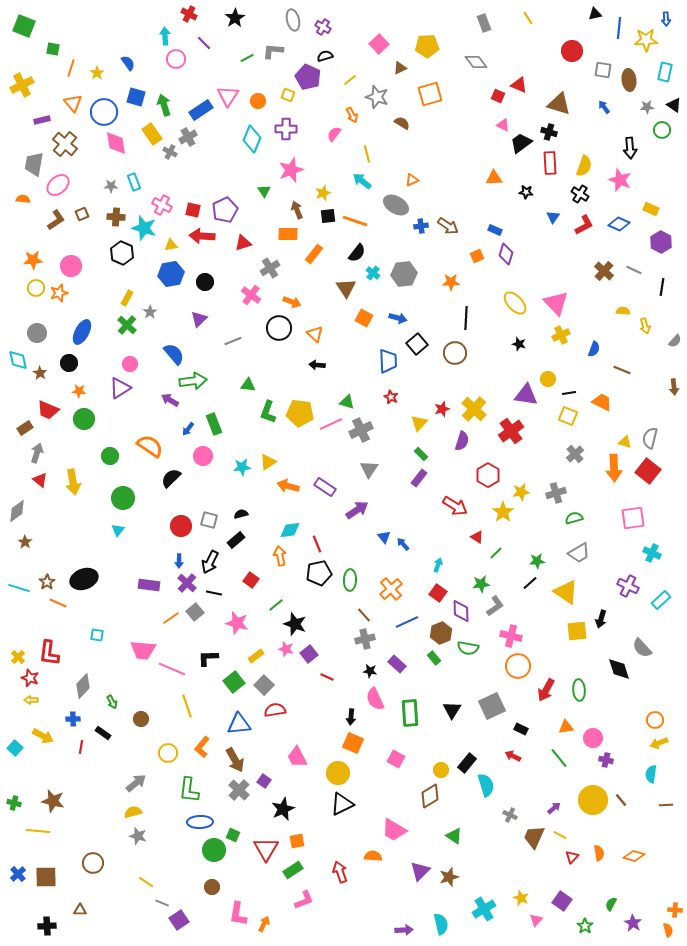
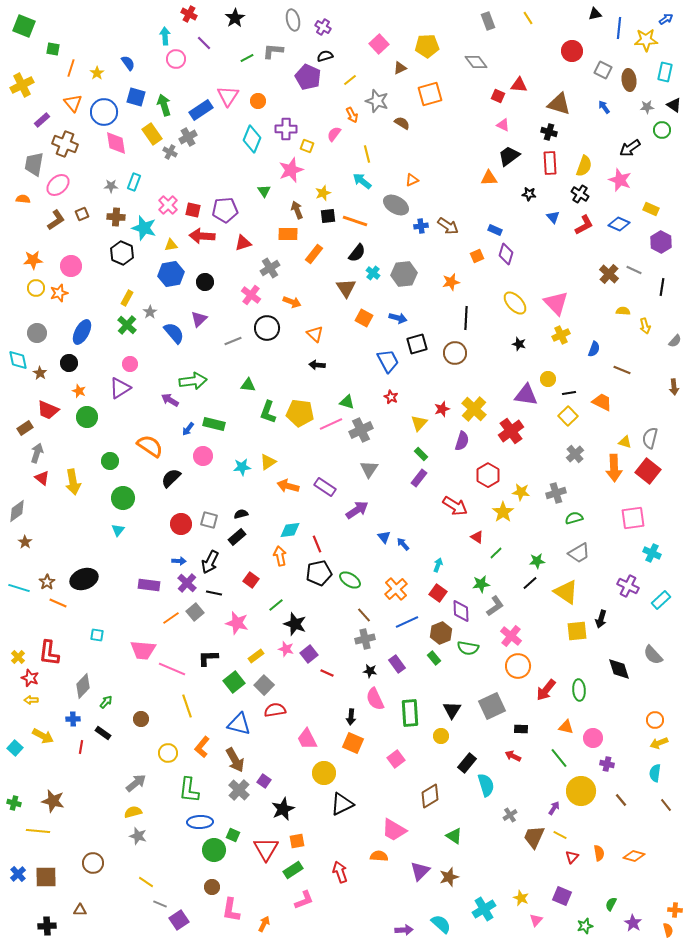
blue arrow at (666, 19): rotated 120 degrees counterclockwise
gray rectangle at (484, 23): moved 4 px right, 2 px up
gray square at (603, 70): rotated 18 degrees clockwise
red triangle at (519, 85): rotated 18 degrees counterclockwise
yellow square at (288, 95): moved 19 px right, 51 px down
gray star at (377, 97): moved 4 px down
purple rectangle at (42, 120): rotated 28 degrees counterclockwise
black trapezoid at (521, 143): moved 12 px left, 13 px down
brown cross at (65, 144): rotated 20 degrees counterclockwise
black arrow at (630, 148): rotated 60 degrees clockwise
orange triangle at (494, 178): moved 5 px left
cyan rectangle at (134, 182): rotated 42 degrees clockwise
black star at (526, 192): moved 3 px right, 2 px down
pink cross at (162, 205): moved 6 px right; rotated 18 degrees clockwise
purple pentagon at (225, 210): rotated 20 degrees clockwise
blue triangle at (553, 217): rotated 16 degrees counterclockwise
brown cross at (604, 271): moved 5 px right, 3 px down
orange star at (451, 282): rotated 12 degrees counterclockwise
black circle at (279, 328): moved 12 px left
black square at (417, 344): rotated 25 degrees clockwise
blue semicircle at (174, 354): moved 21 px up
blue trapezoid at (388, 361): rotated 25 degrees counterclockwise
orange star at (79, 391): rotated 16 degrees clockwise
yellow square at (568, 416): rotated 24 degrees clockwise
green circle at (84, 419): moved 3 px right, 2 px up
green rectangle at (214, 424): rotated 55 degrees counterclockwise
green circle at (110, 456): moved 5 px down
red triangle at (40, 480): moved 2 px right, 2 px up
yellow star at (521, 492): rotated 18 degrees clockwise
red circle at (181, 526): moved 2 px up
black rectangle at (236, 540): moved 1 px right, 3 px up
blue arrow at (179, 561): rotated 88 degrees counterclockwise
green ellipse at (350, 580): rotated 60 degrees counterclockwise
orange cross at (391, 589): moved 5 px right
pink cross at (511, 636): rotated 25 degrees clockwise
gray semicircle at (642, 648): moved 11 px right, 7 px down
purple rectangle at (397, 664): rotated 12 degrees clockwise
red line at (327, 677): moved 4 px up
red arrow at (546, 690): rotated 10 degrees clockwise
green arrow at (112, 702): moved 6 px left; rotated 112 degrees counterclockwise
blue triangle at (239, 724): rotated 20 degrees clockwise
orange triangle at (566, 727): rotated 21 degrees clockwise
black rectangle at (521, 729): rotated 24 degrees counterclockwise
pink trapezoid at (297, 757): moved 10 px right, 18 px up
pink square at (396, 759): rotated 24 degrees clockwise
purple cross at (606, 760): moved 1 px right, 4 px down
yellow circle at (441, 770): moved 34 px up
yellow circle at (338, 773): moved 14 px left
cyan semicircle at (651, 774): moved 4 px right, 1 px up
yellow circle at (593, 800): moved 12 px left, 9 px up
brown line at (666, 805): rotated 56 degrees clockwise
purple arrow at (554, 808): rotated 16 degrees counterclockwise
gray cross at (510, 815): rotated 32 degrees clockwise
orange semicircle at (373, 856): moved 6 px right
purple square at (562, 901): moved 5 px up; rotated 12 degrees counterclockwise
gray line at (162, 903): moved 2 px left, 1 px down
pink L-shape at (238, 914): moved 7 px left, 4 px up
cyan semicircle at (441, 924): rotated 35 degrees counterclockwise
green star at (585, 926): rotated 21 degrees clockwise
